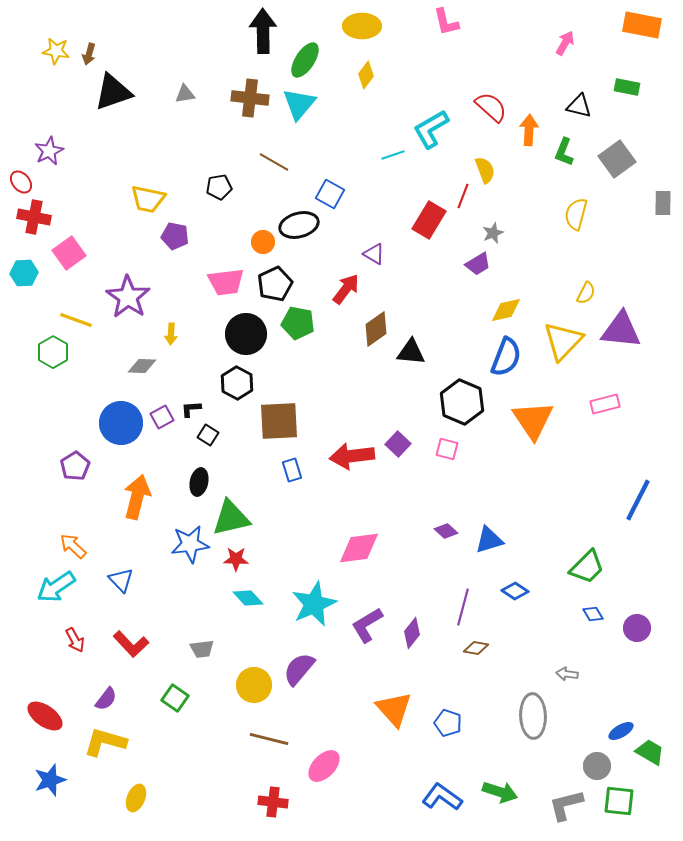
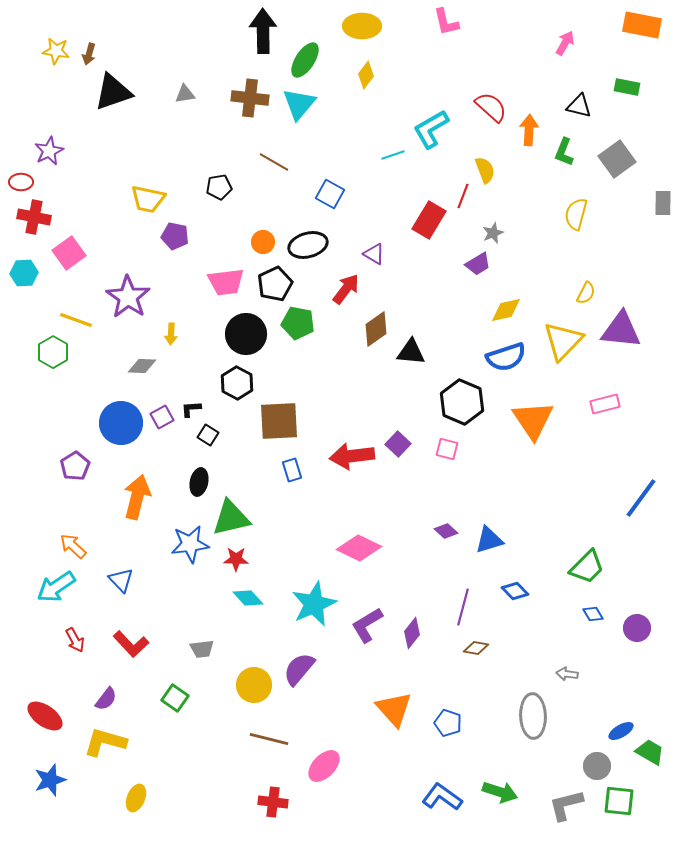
red ellipse at (21, 182): rotated 50 degrees counterclockwise
black ellipse at (299, 225): moved 9 px right, 20 px down
blue semicircle at (506, 357): rotated 51 degrees clockwise
blue line at (638, 500): moved 3 px right, 2 px up; rotated 9 degrees clockwise
pink diamond at (359, 548): rotated 33 degrees clockwise
blue diamond at (515, 591): rotated 12 degrees clockwise
